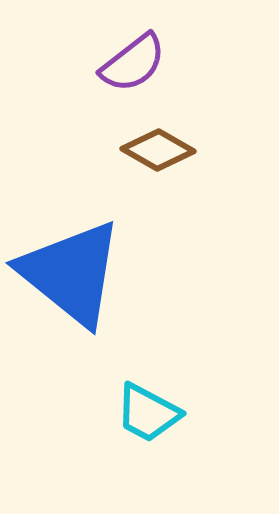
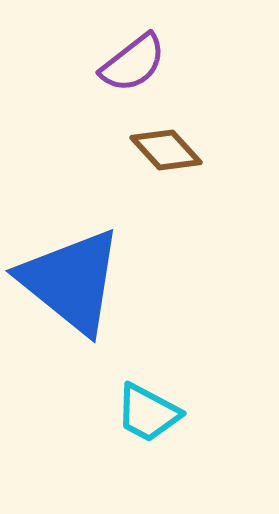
brown diamond: moved 8 px right; rotated 18 degrees clockwise
blue triangle: moved 8 px down
